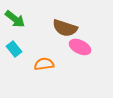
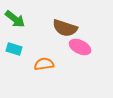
cyan rectangle: rotated 35 degrees counterclockwise
